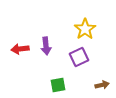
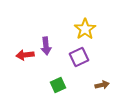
red arrow: moved 5 px right, 6 px down
green square: rotated 14 degrees counterclockwise
